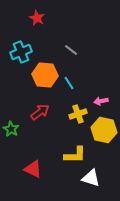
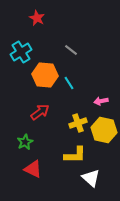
cyan cross: rotated 10 degrees counterclockwise
yellow cross: moved 9 px down
green star: moved 14 px right, 13 px down; rotated 14 degrees clockwise
white triangle: rotated 24 degrees clockwise
